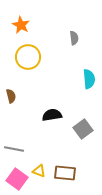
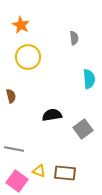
pink square: moved 2 px down
